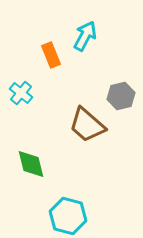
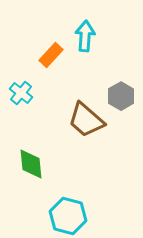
cyan arrow: rotated 24 degrees counterclockwise
orange rectangle: rotated 65 degrees clockwise
gray hexagon: rotated 16 degrees counterclockwise
brown trapezoid: moved 1 px left, 5 px up
green diamond: rotated 8 degrees clockwise
